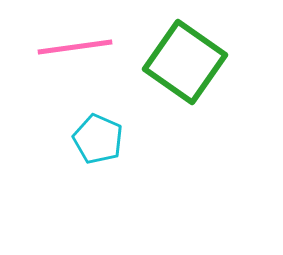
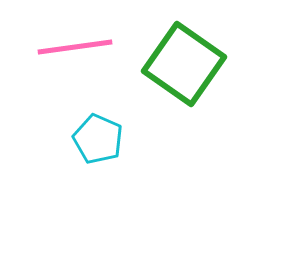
green square: moved 1 px left, 2 px down
